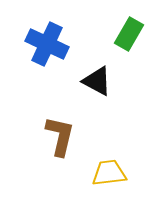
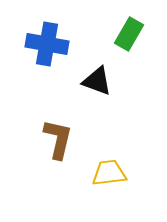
blue cross: rotated 15 degrees counterclockwise
black triangle: rotated 8 degrees counterclockwise
brown L-shape: moved 2 px left, 3 px down
